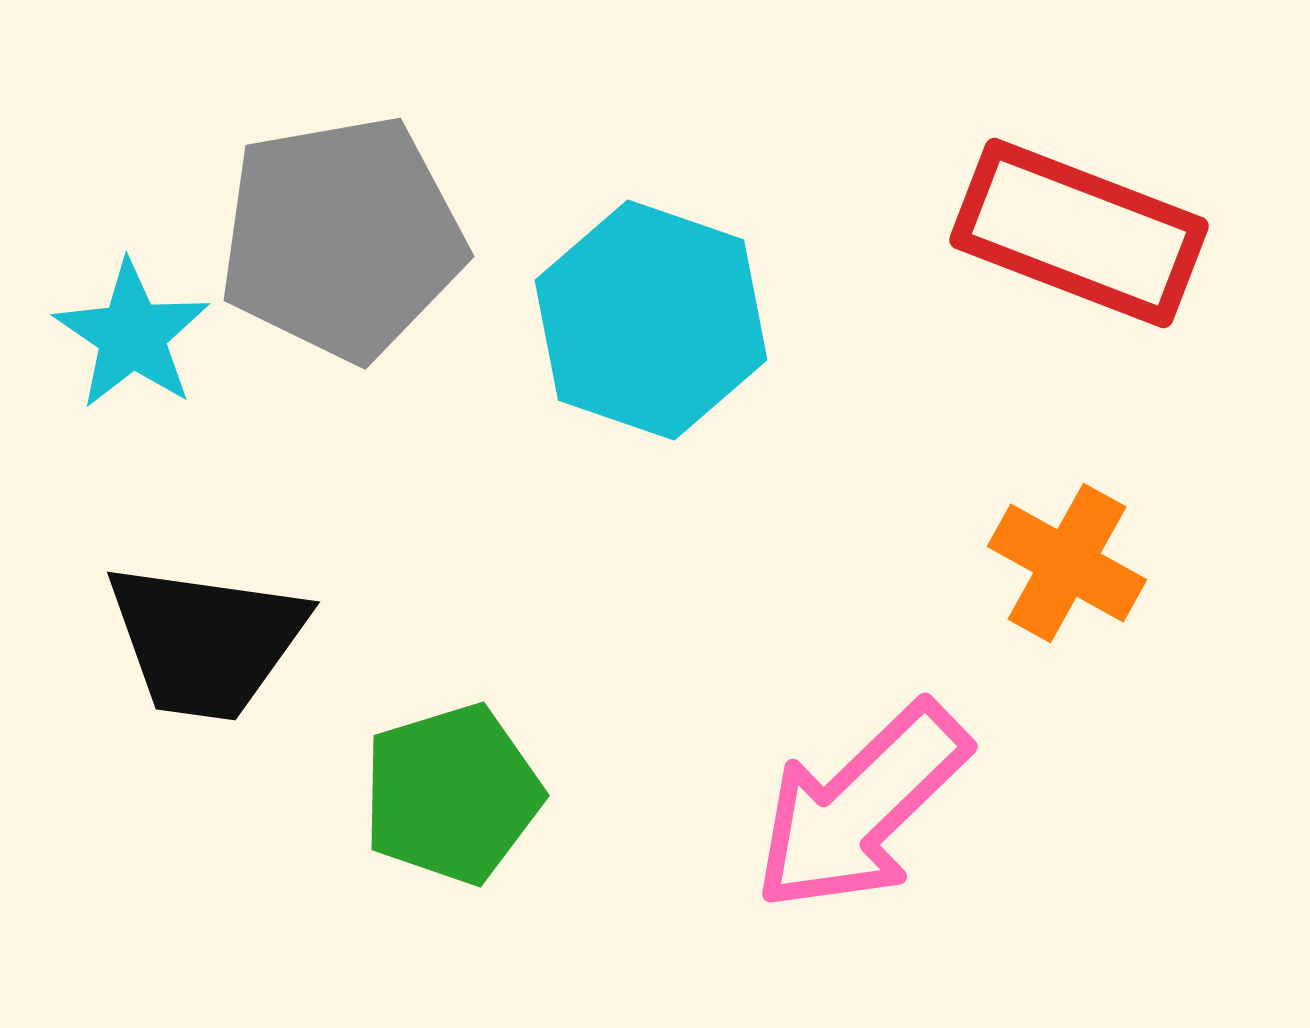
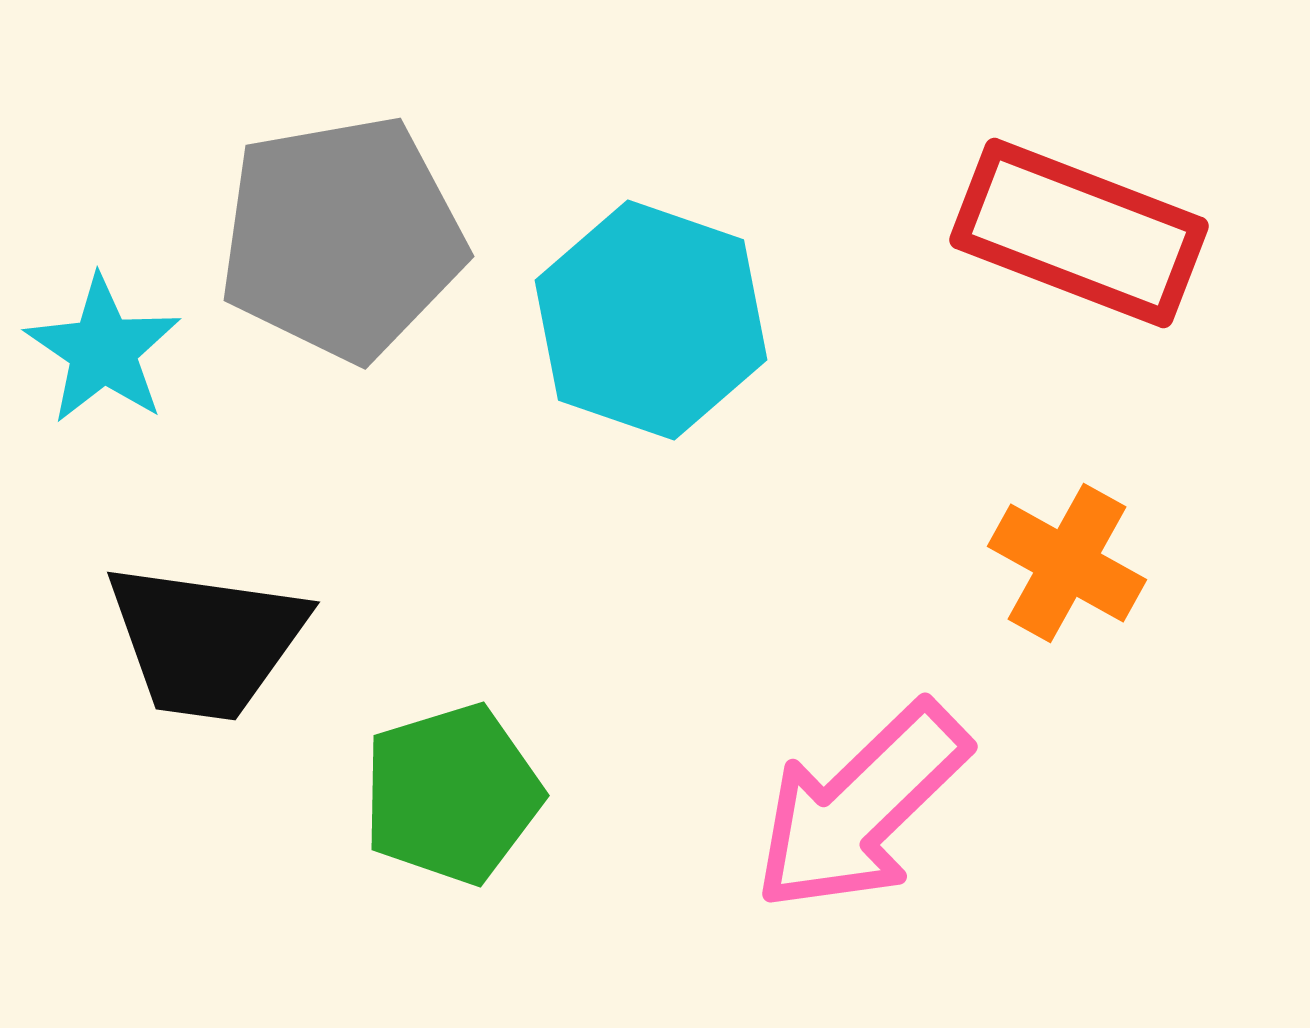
cyan star: moved 29 px left, 15 px down
